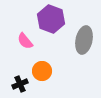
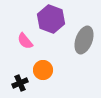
gray ellipse: rotated 8 degrees clockwise
orange circle: moved 1 px right, 1 px up
black cross: moved 1 px up
